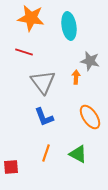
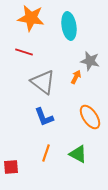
orange arrow: rotated 24 degrees clockwise
gray triangle: rotated 16 degrees counterclockwise
